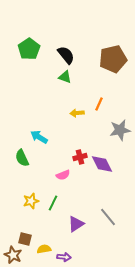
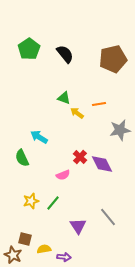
black semicircle: moved 1 px left, 1 px up
green triangle: moved 1 px left, 21 px down
orange line: rotated 56 degrees clockwise
yellow arrow: rotated 40 degrees clockwise
red cross: rotated 32 degrees counterclockwise
green line: rotated 14 degrees clockwise
purple triangle: moved 2 px right, 2 px down; rotated 30 degrees counterclockwise
